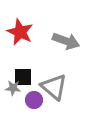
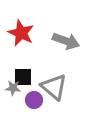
red star: moved 1 px right, 1 px down
